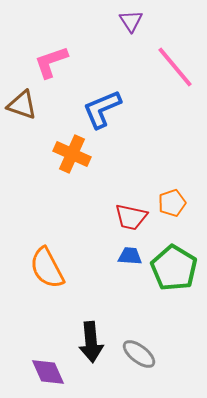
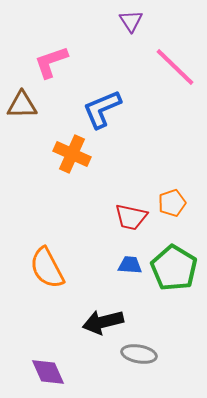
pink line: rotated 6 degrees counterclockwise
brown triangle: rotated 20 degrees counterclockwise
blue trapezoid: moved 9 px down
black arrow: moved 12 px right, 20 px up; rotated 81 degrees clockwise
gray ellipse: rotated 28 degrees counterclockwise
